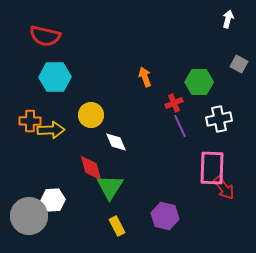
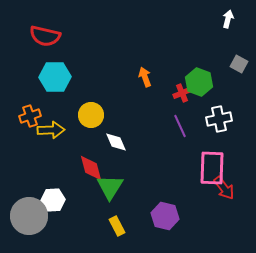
green hexagon: rotated 20 degrees clockwise
red cross: moved 8 px right, 10 px up
orange cross: moved 5 px up; rotated 20 degrees counterclockwise
